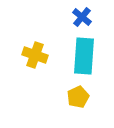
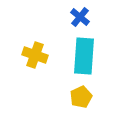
blue cross: moved 2 px left
yellow pentagon: moved 3 px right
